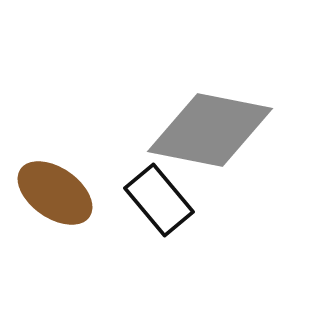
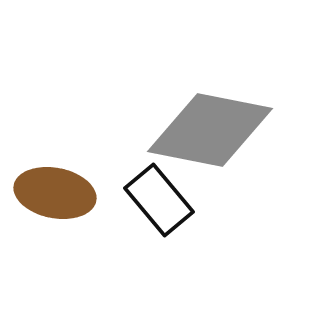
brown ellipse: rotated 24 degrees counterclockwise
